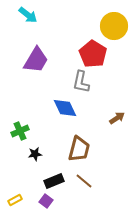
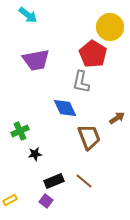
yellow circle: moved 4 px left, 1 px down
purple trapezoid: rotated 48 degrees clockwise
brown trapezoid: moved 10 px right, 12 px up; rotated 36 degrees counterclockwise
yellow rectangle: moved 5 px left
